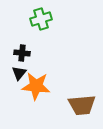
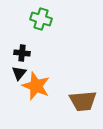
green cross: rotated 35 degrees clockwise
orange star: rotated 16 degrees clockwise
brown trapezoid: moved 1 px right, 4 px up
